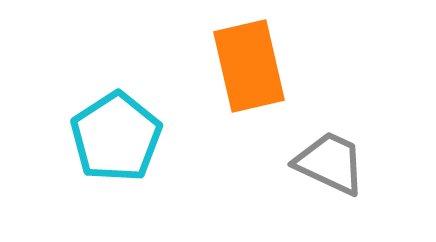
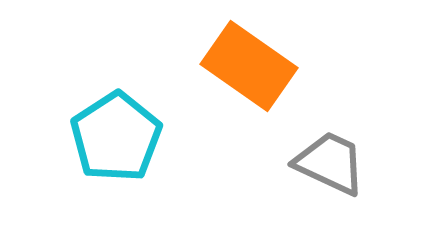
orange rectangle: rotated 42 degrees counterclockwise
